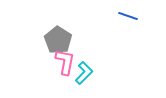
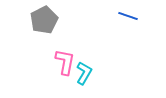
gray pentagon: moved 14 px left, 20 px up; rotated 12 degrees clockwise
cyan L-shape: rotated 15 degrees counterclockwise
